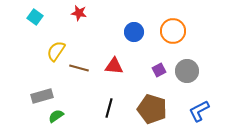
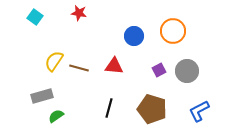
blue circle: moved 4 px down
yellow semicircle: moved 2 px left, 10 px down
